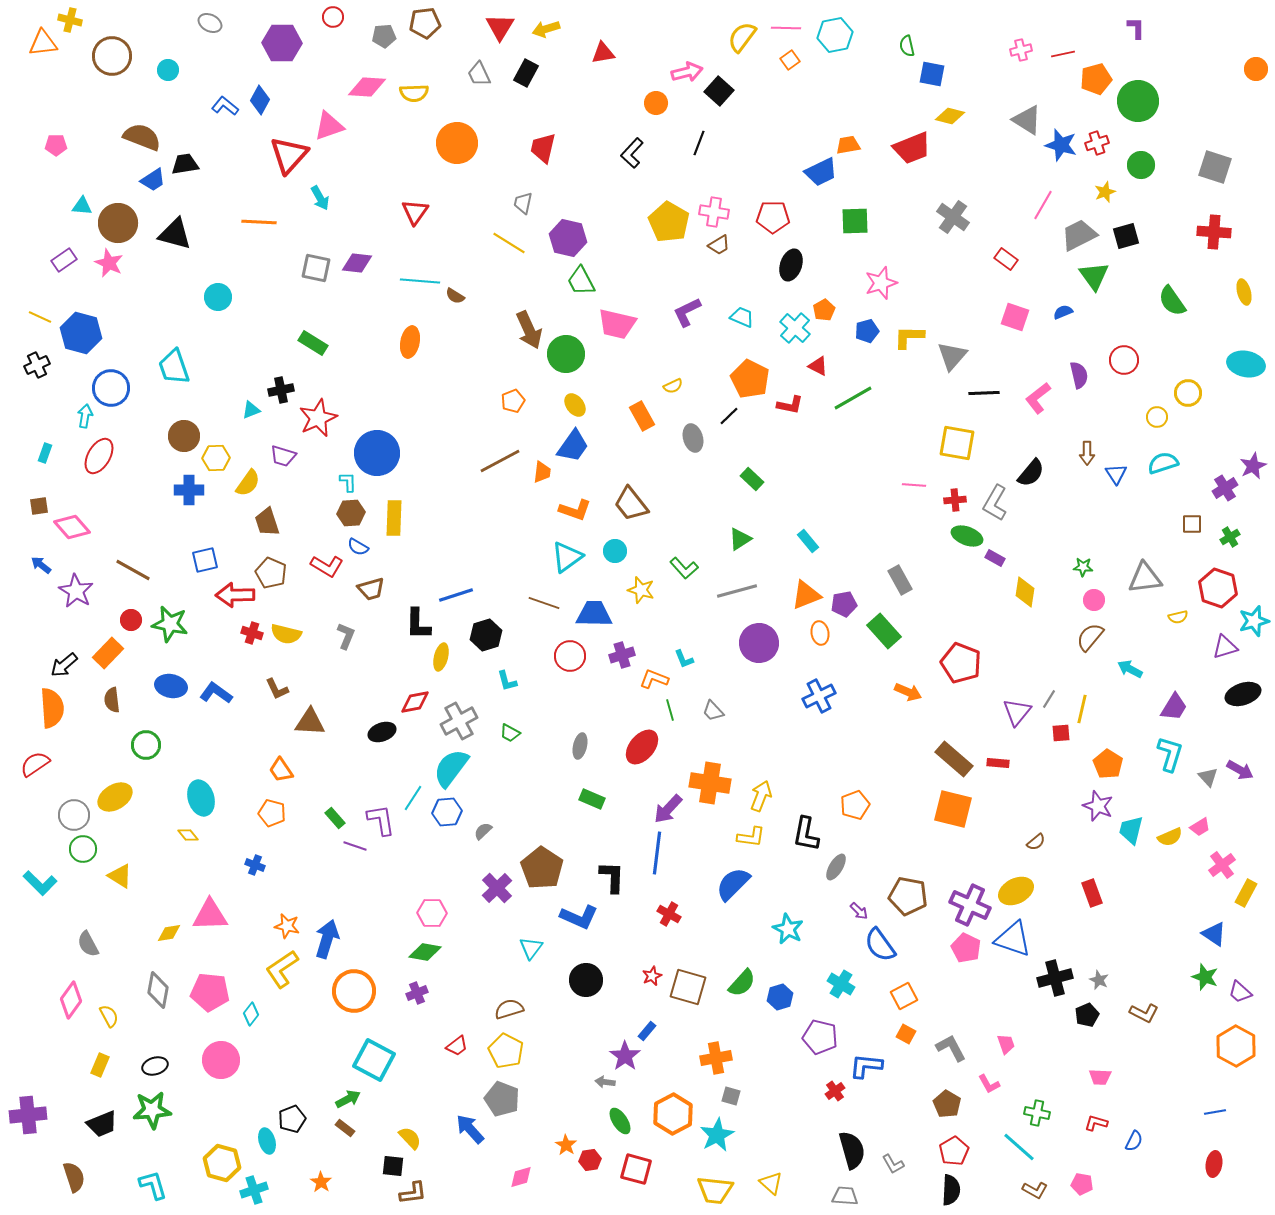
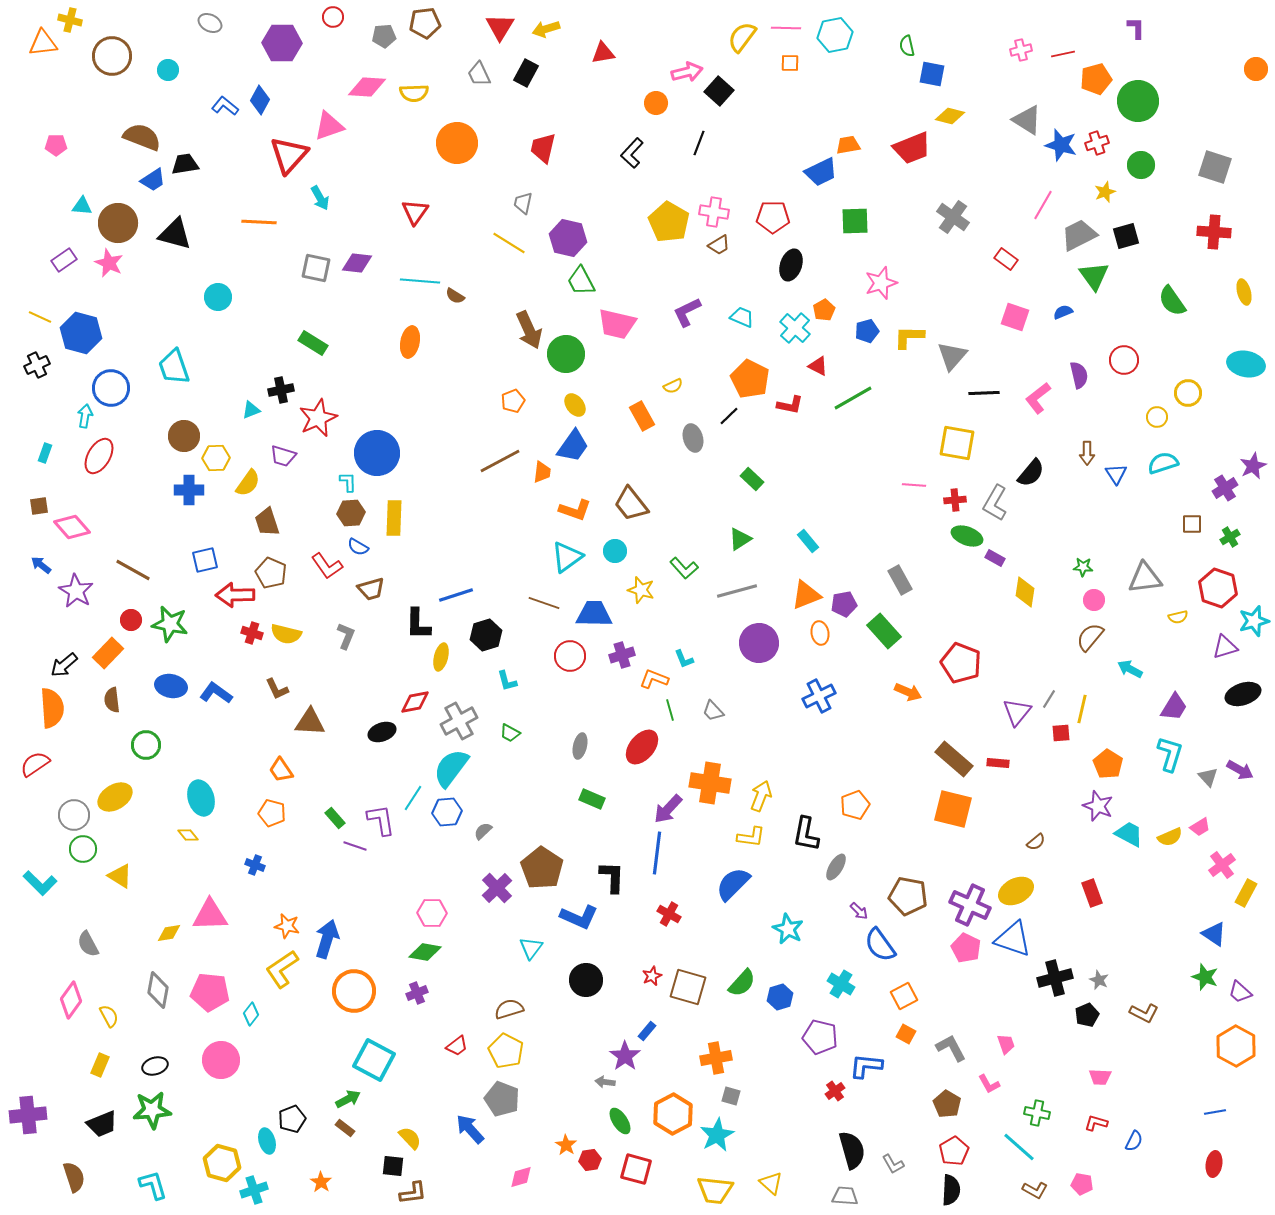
orange square at (790, 60): moved 3 px down; rotated 36 degrees clockwise
red L-shape at (327, 566): rotated 24 degrees clockwise
cyan trapezoid at (1131, 830): moved 2 px left, 4 px down; rotated 104 degrees clockwise
